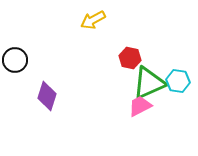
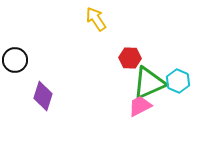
yellow arrow: moved 3 px right, 1 px up; rotated 85 degrees clockwise
red hexagon: rotated 10 degrees counterclockwise
cyan hexagon: rotated 15 degrees clockwise
purple diamond: moved 4 px left
